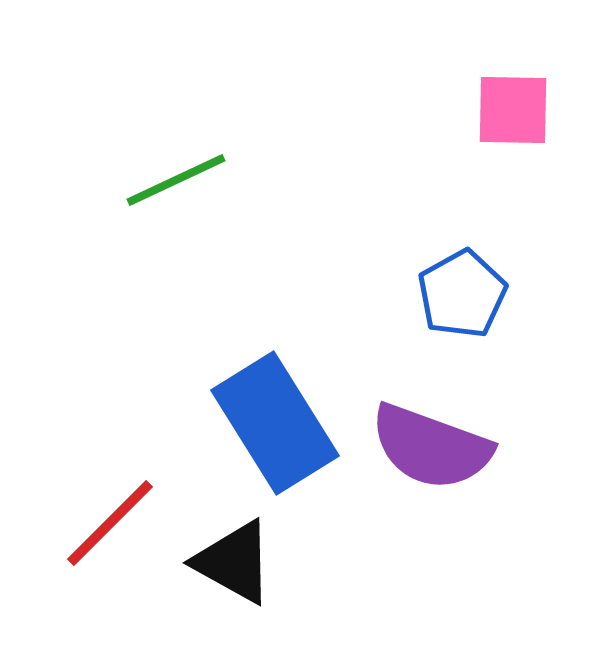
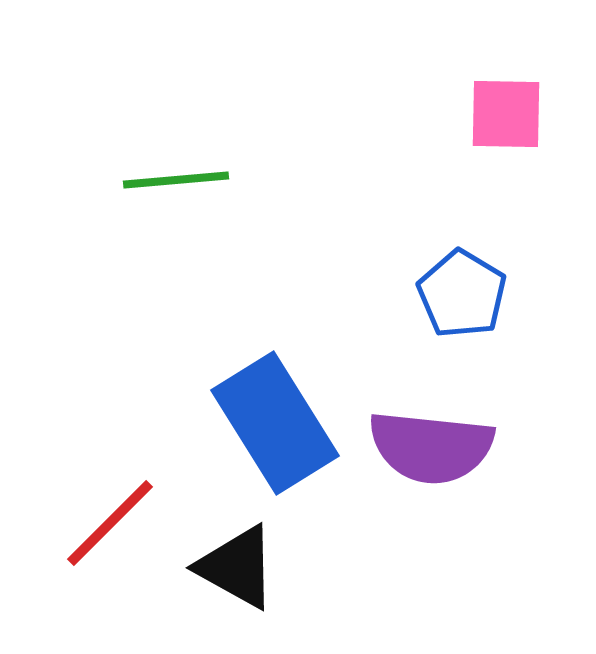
pink square: moved 7 px left, 4 px down
green line: rotated 20 degrees clockwise
blue pentagon: rotated 12 degrees counterclockwise
purple semicircle: rotated 14 degrees counterclockwise
black triangle: moved 3 px right, 5 px down
